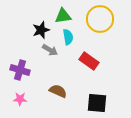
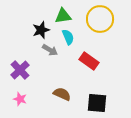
cyan semicircle: rotated 14 degrees counterclockwise
purple cross: rotated 30 degrees clockwise
brown semicircle: moved 4 px right, 3 px down
pink star: rotated 16 degrees clockwise
